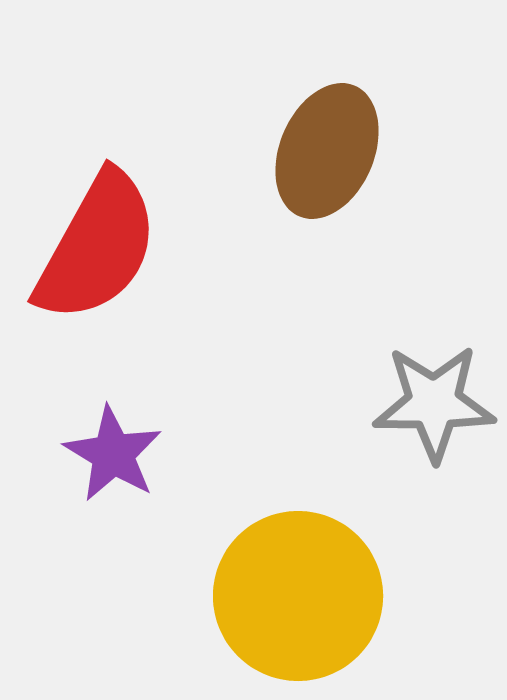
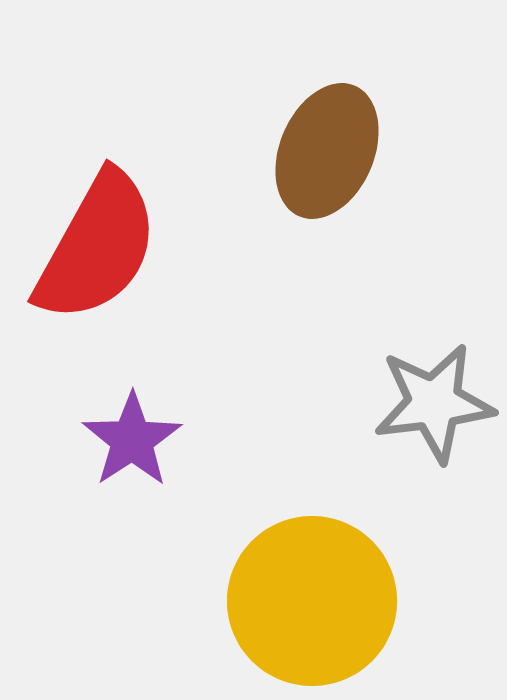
gray star: rotated 7 degrees counterclockwise
purple star: moved 19 px right, 14 px up; rotated 8 degrees clockwise
yellow circle: moved 14 px right, 5 px down
